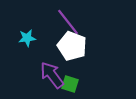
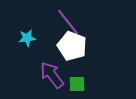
green square: moved 7 px right; rotated 18 degrees counterclockwise
